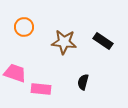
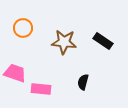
orange circle: moved 1 px left, 1 px down
